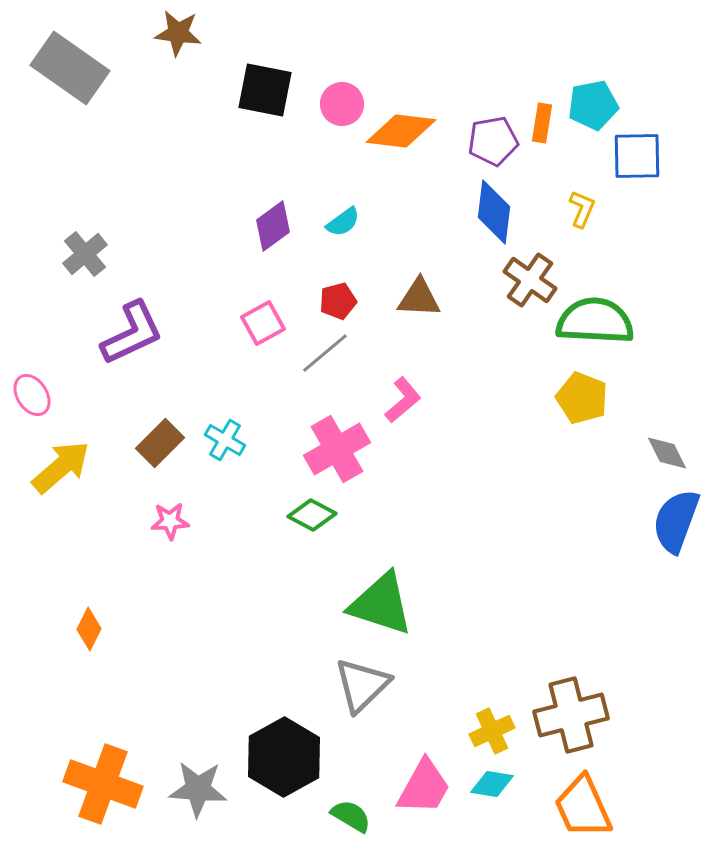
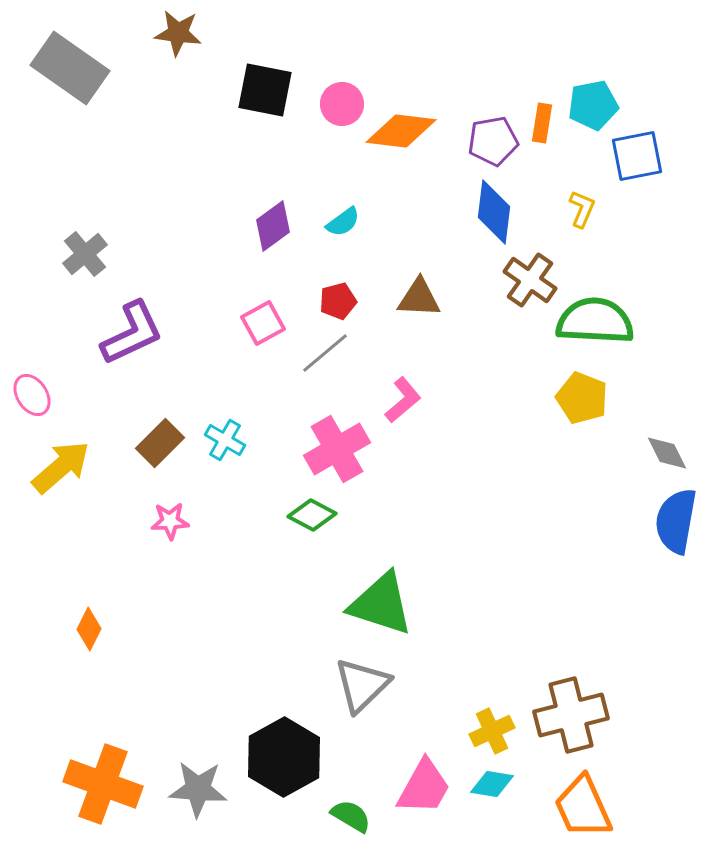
blue square at (637, 156): rotated 10 degrees counterclockwise
blue semicircle at (676, 521): rotated 10 degrees counterclockwise
